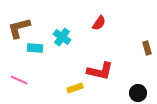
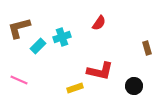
cyan cross: rotated 36 degrees clockwise
cyan rectangle: moved 3 px right, 2 px up; rotated 49 degrees counterclockwise
black circle: moved 4 px left, 7 px up
